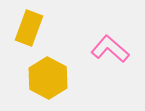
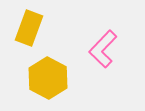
pink L-shape: moved 7 px left; rotated 87 degrees counterclockwise
